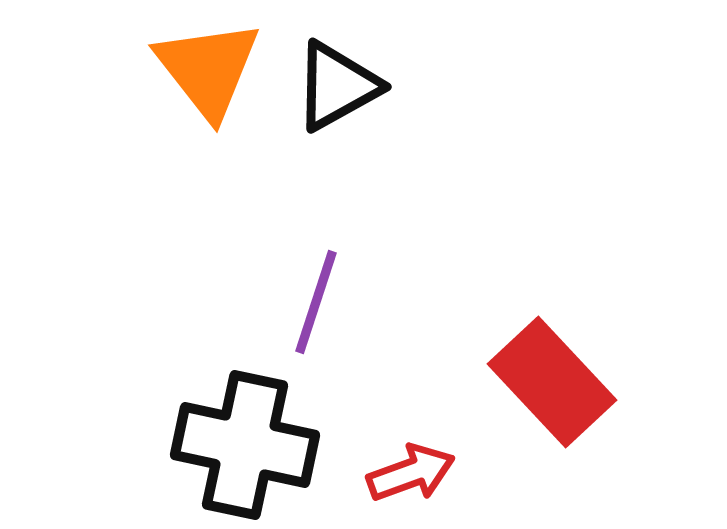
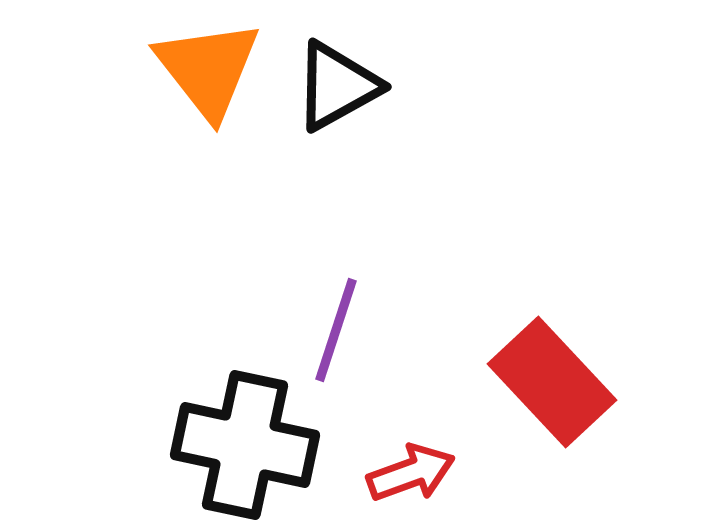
purple line: moved 20 px right, 28 px down
